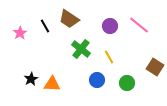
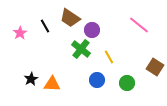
brown trapezoid: moved 1 px right, 1 px up
purple circle: moved 18 px left, 4 px down
